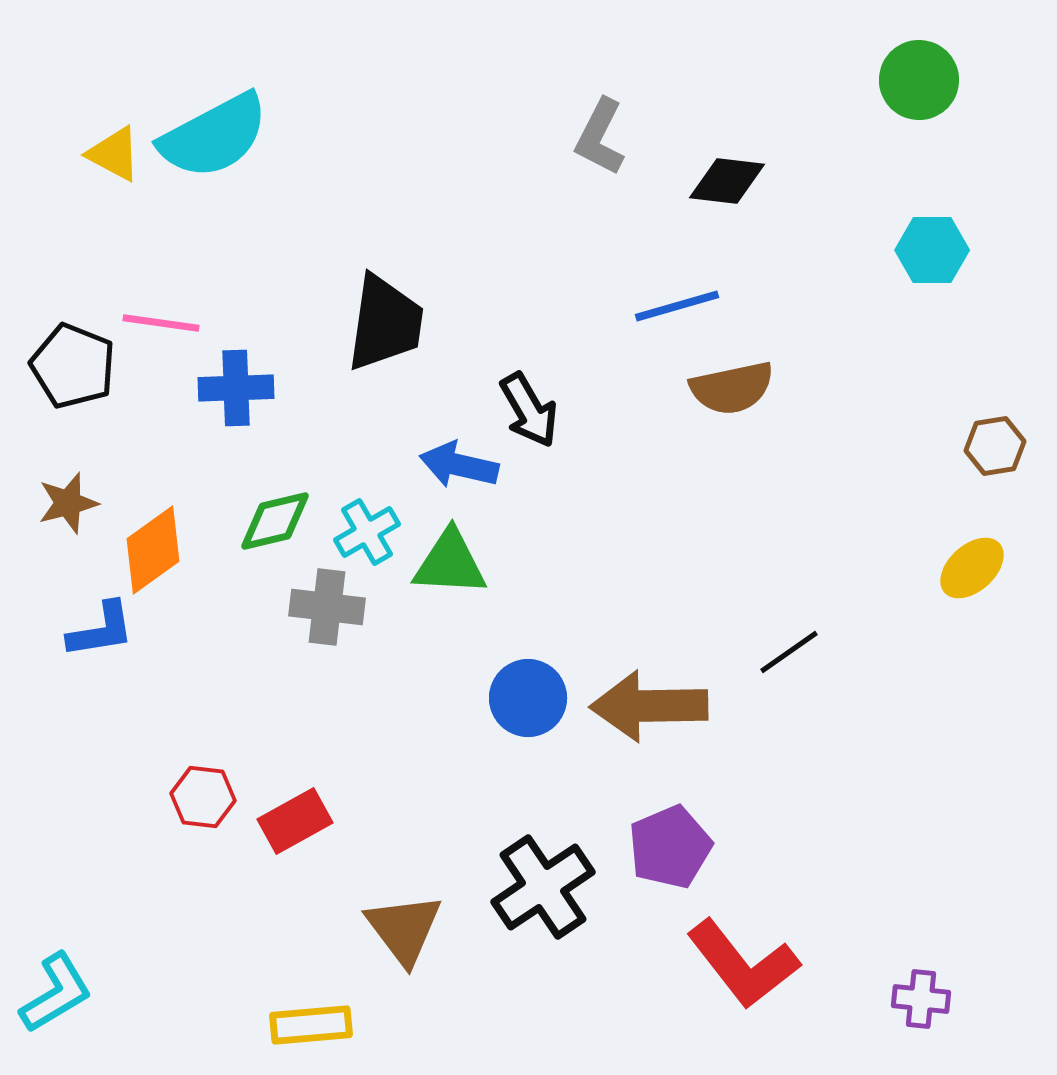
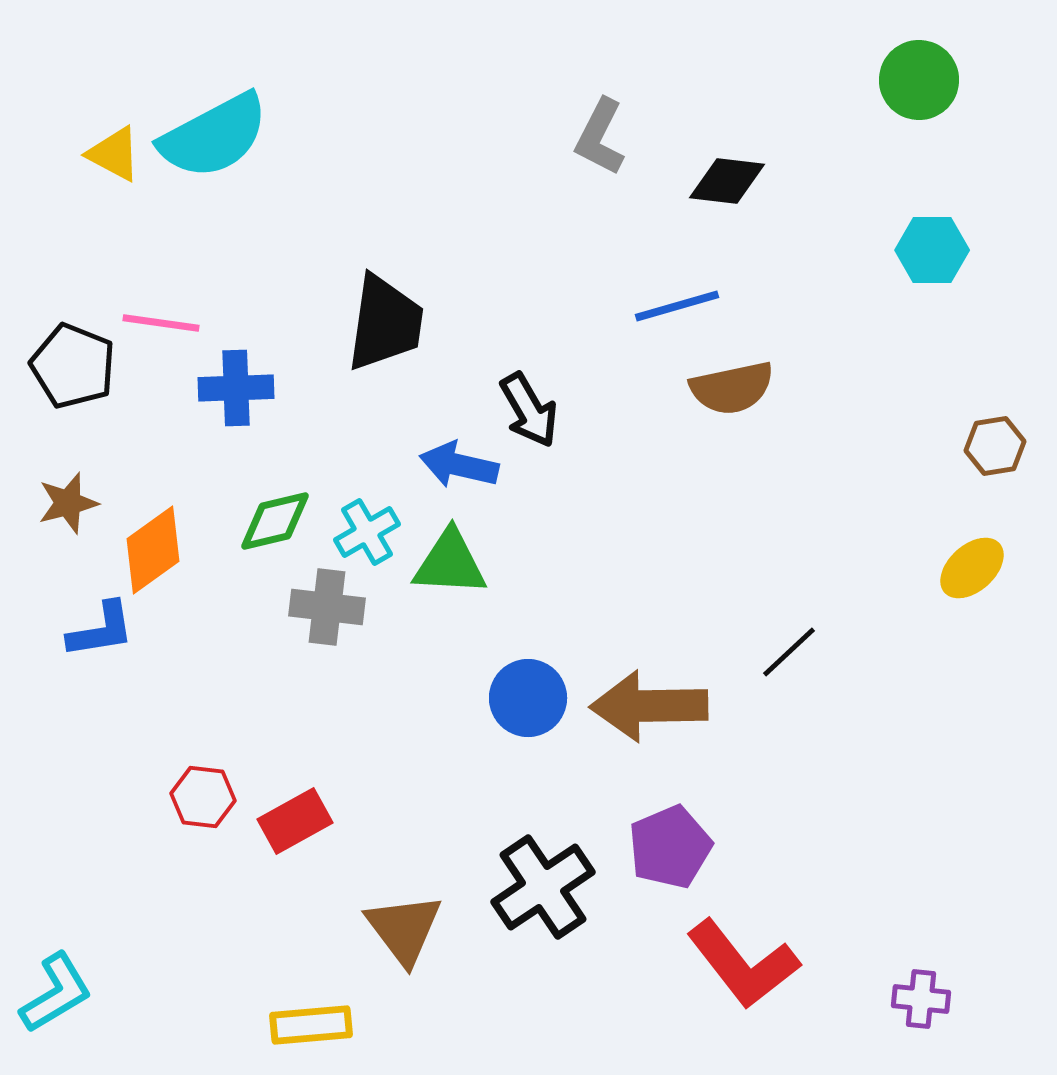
black line: rotated 8 degrees counterclockwise
